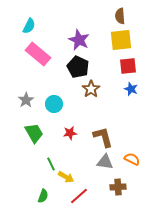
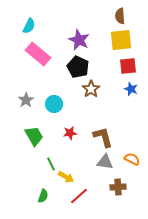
green trapezoid: moved 3 px down
